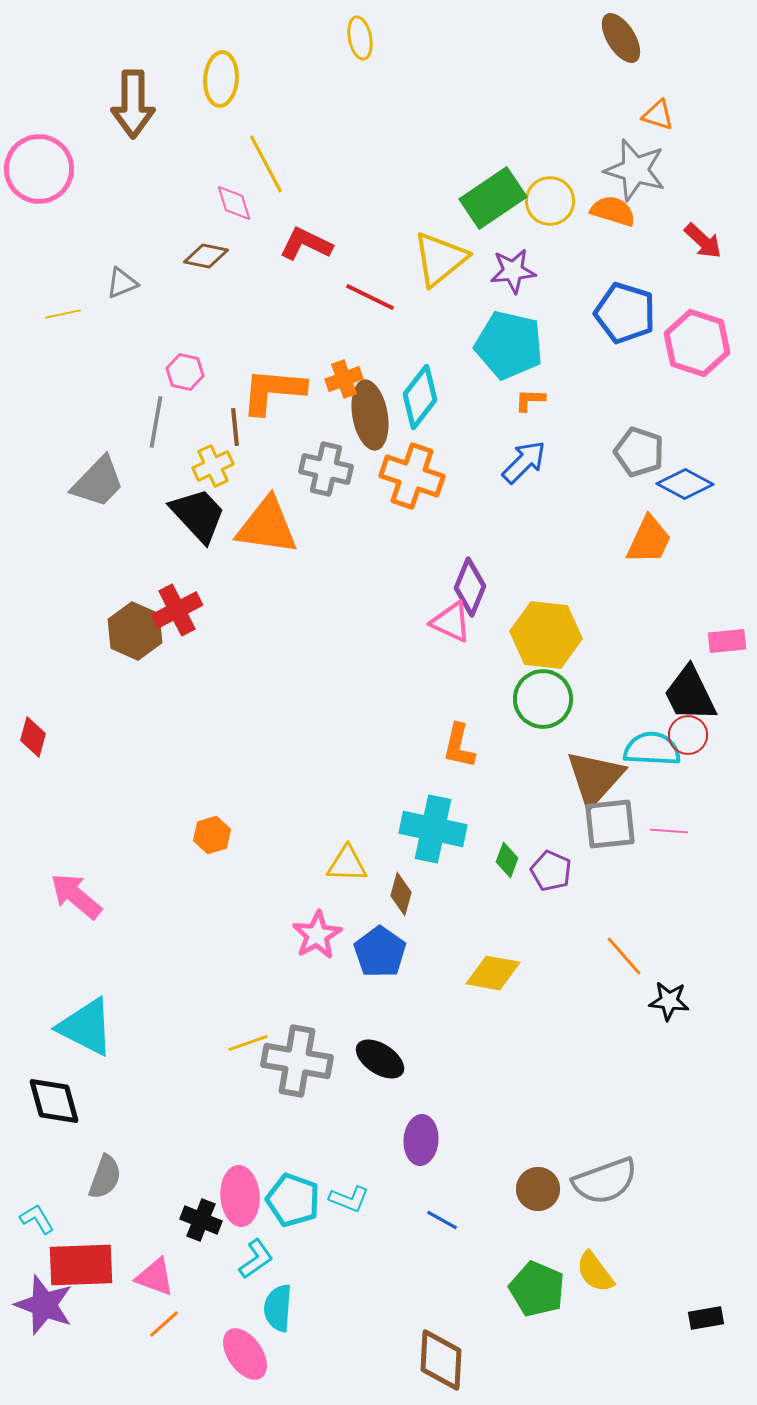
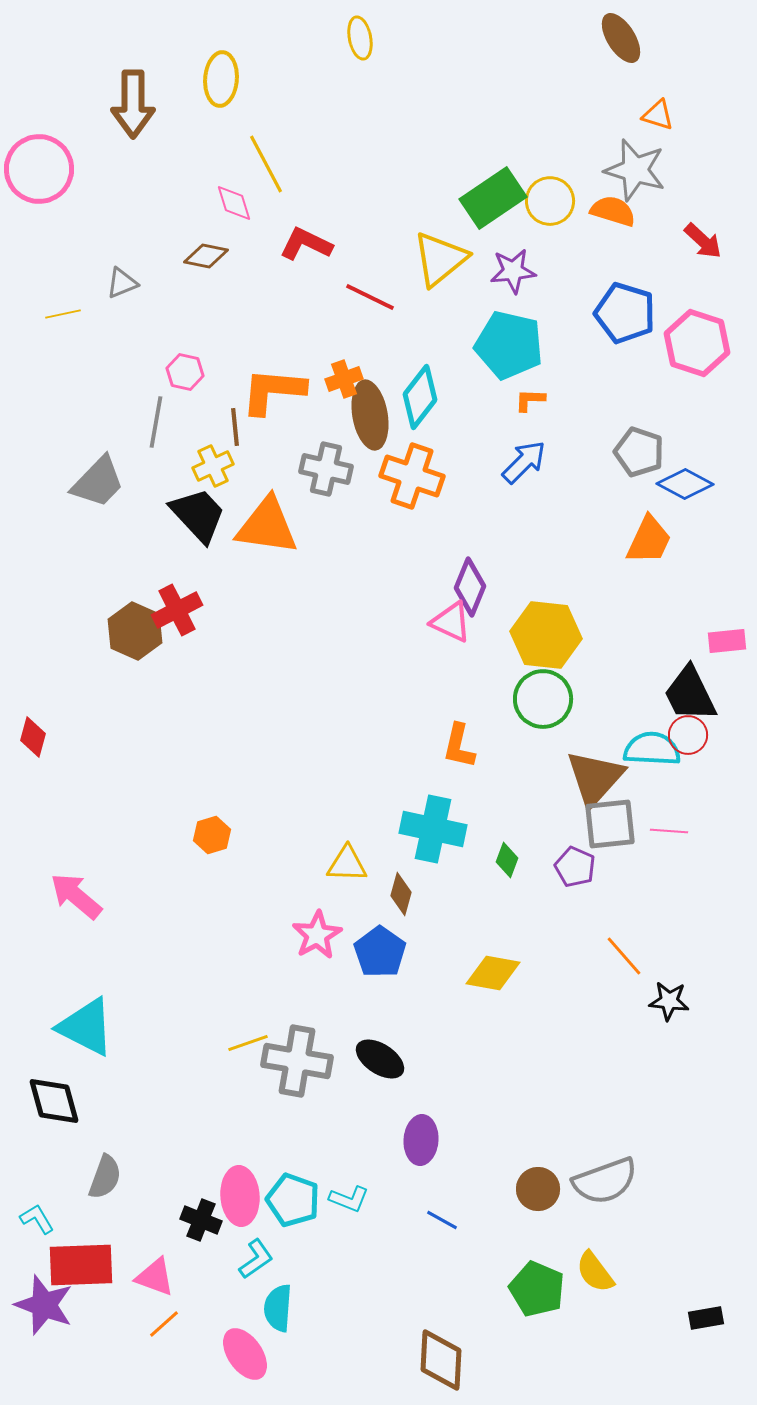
purple pentagon at (551, 871): moved 24 px right, 4 px up
